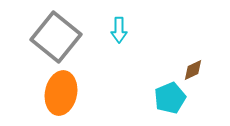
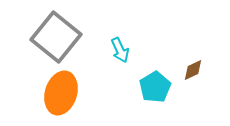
cyan arrow: moved 1 px right, 20 px down; rotated 25 degrees counterclockwise
orange ellipse: rotated 6 degrees clockwise
cyan pentagon: moved 15 px left, 11 px up; rotated 8 degrees counterclockwise
